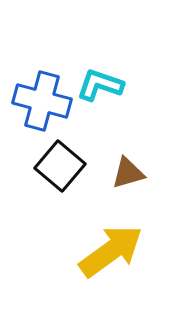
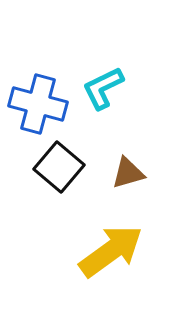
cyan L-shape: moved 3 px right, 3 px down; rotated 45 degrees counterclockwise
blue cross: moved 4 px left, 3 px down
black square: moved 1 px left, 1 px down
